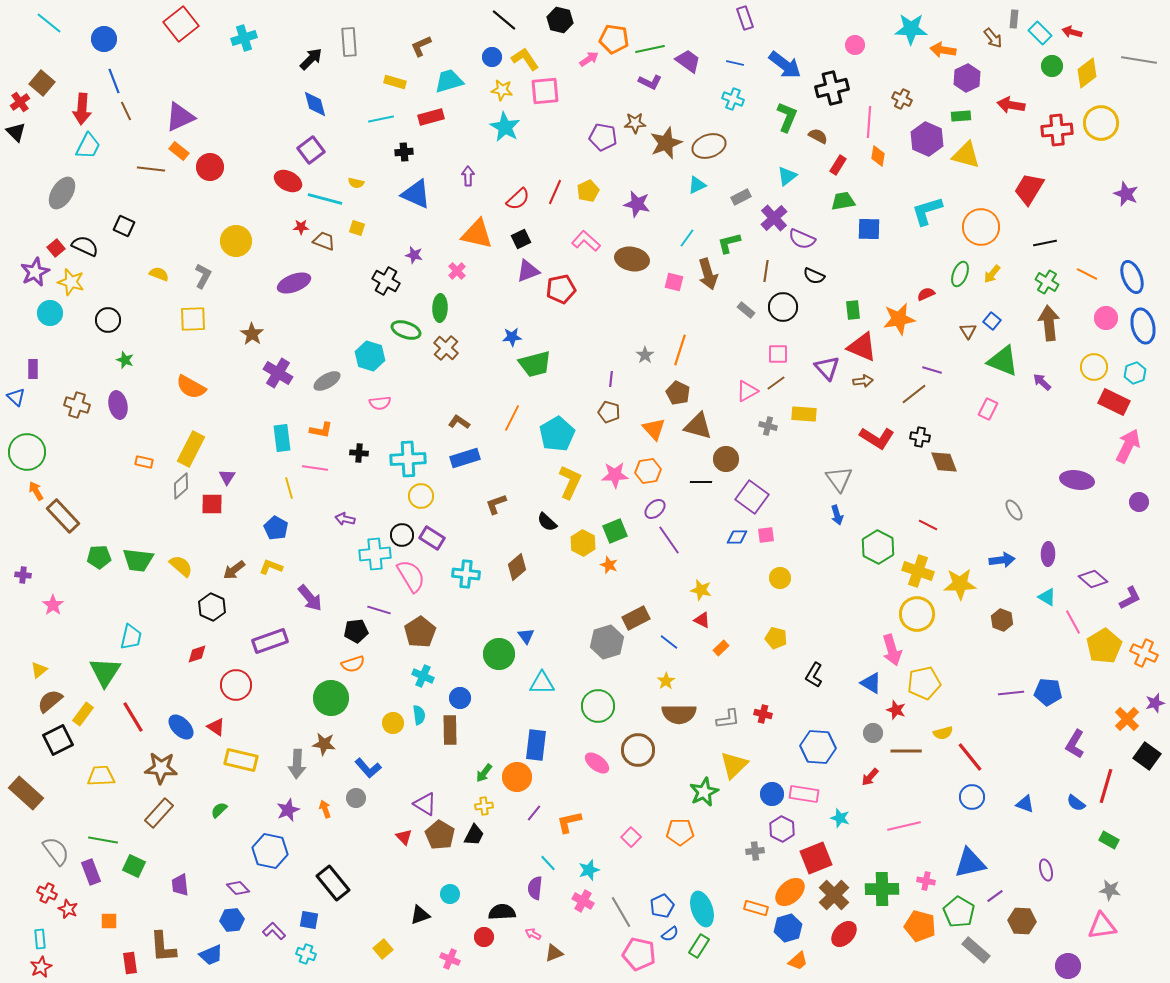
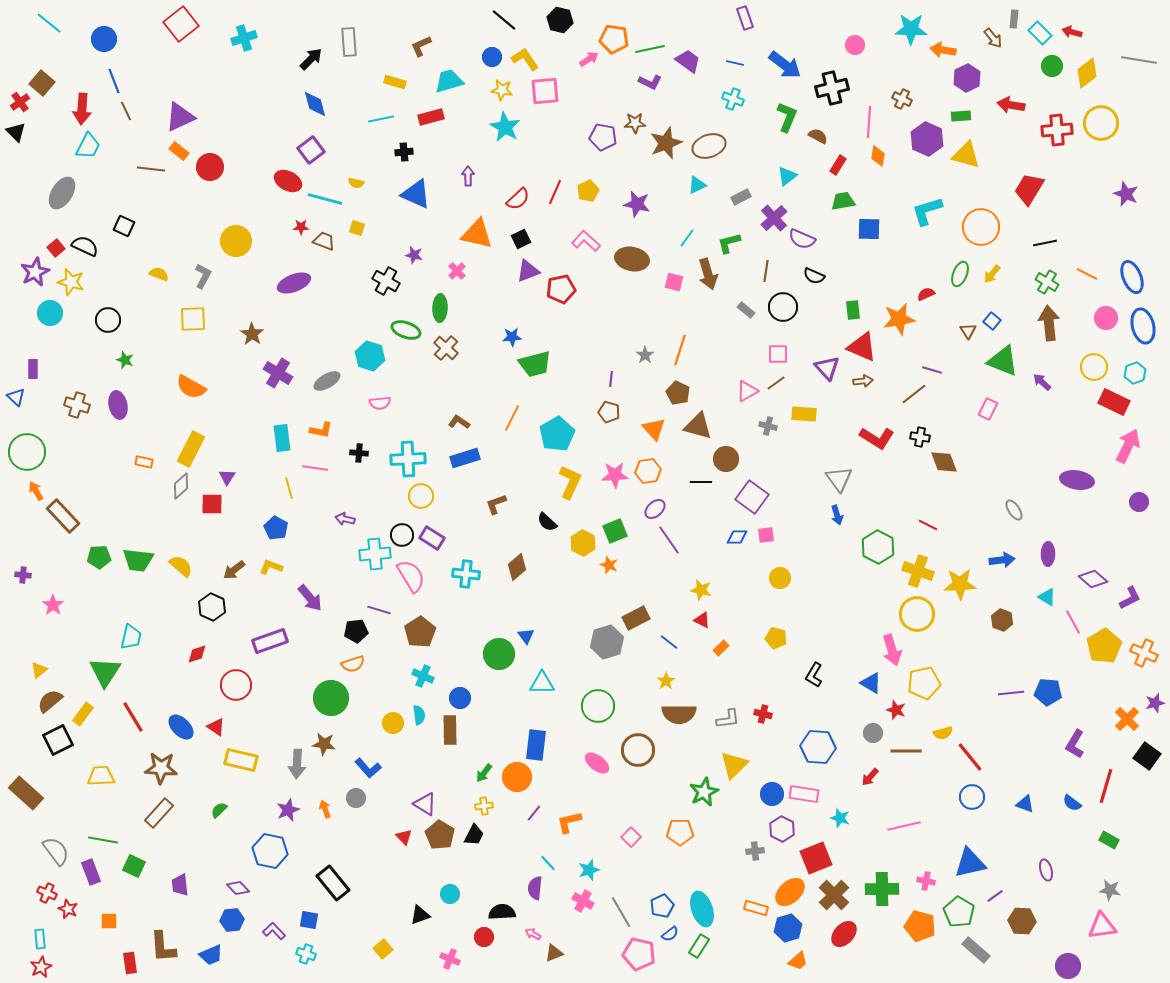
blue semicircle at (1076, 803): moved 4 px left
